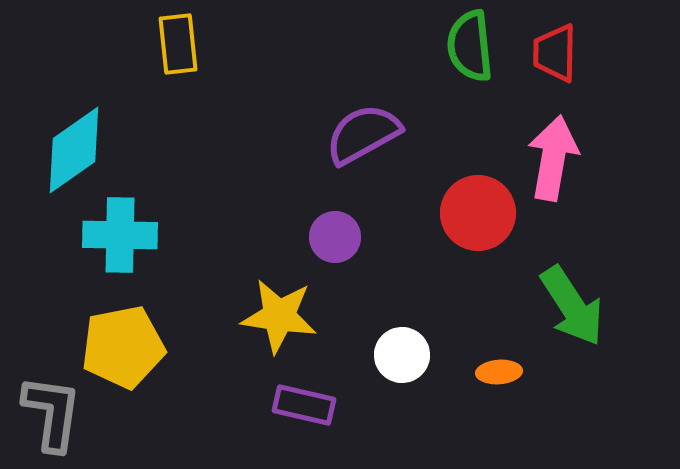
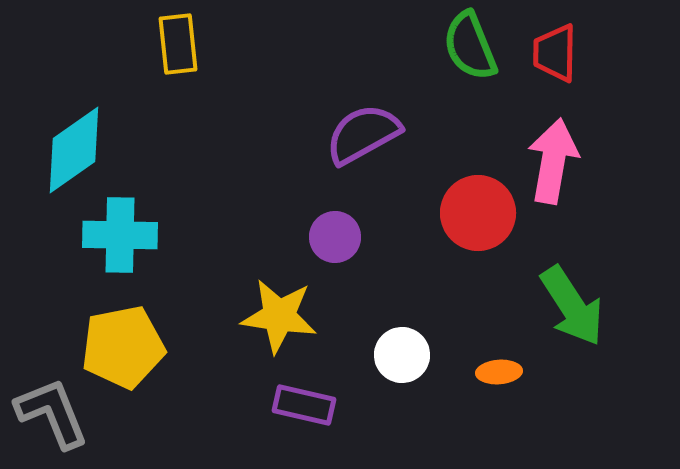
green semicircle: rotated 16 degrees counterclockwise
pink arrow: moved 3 px down
gray L-shape: rotated 30 degrees counterclockwise
